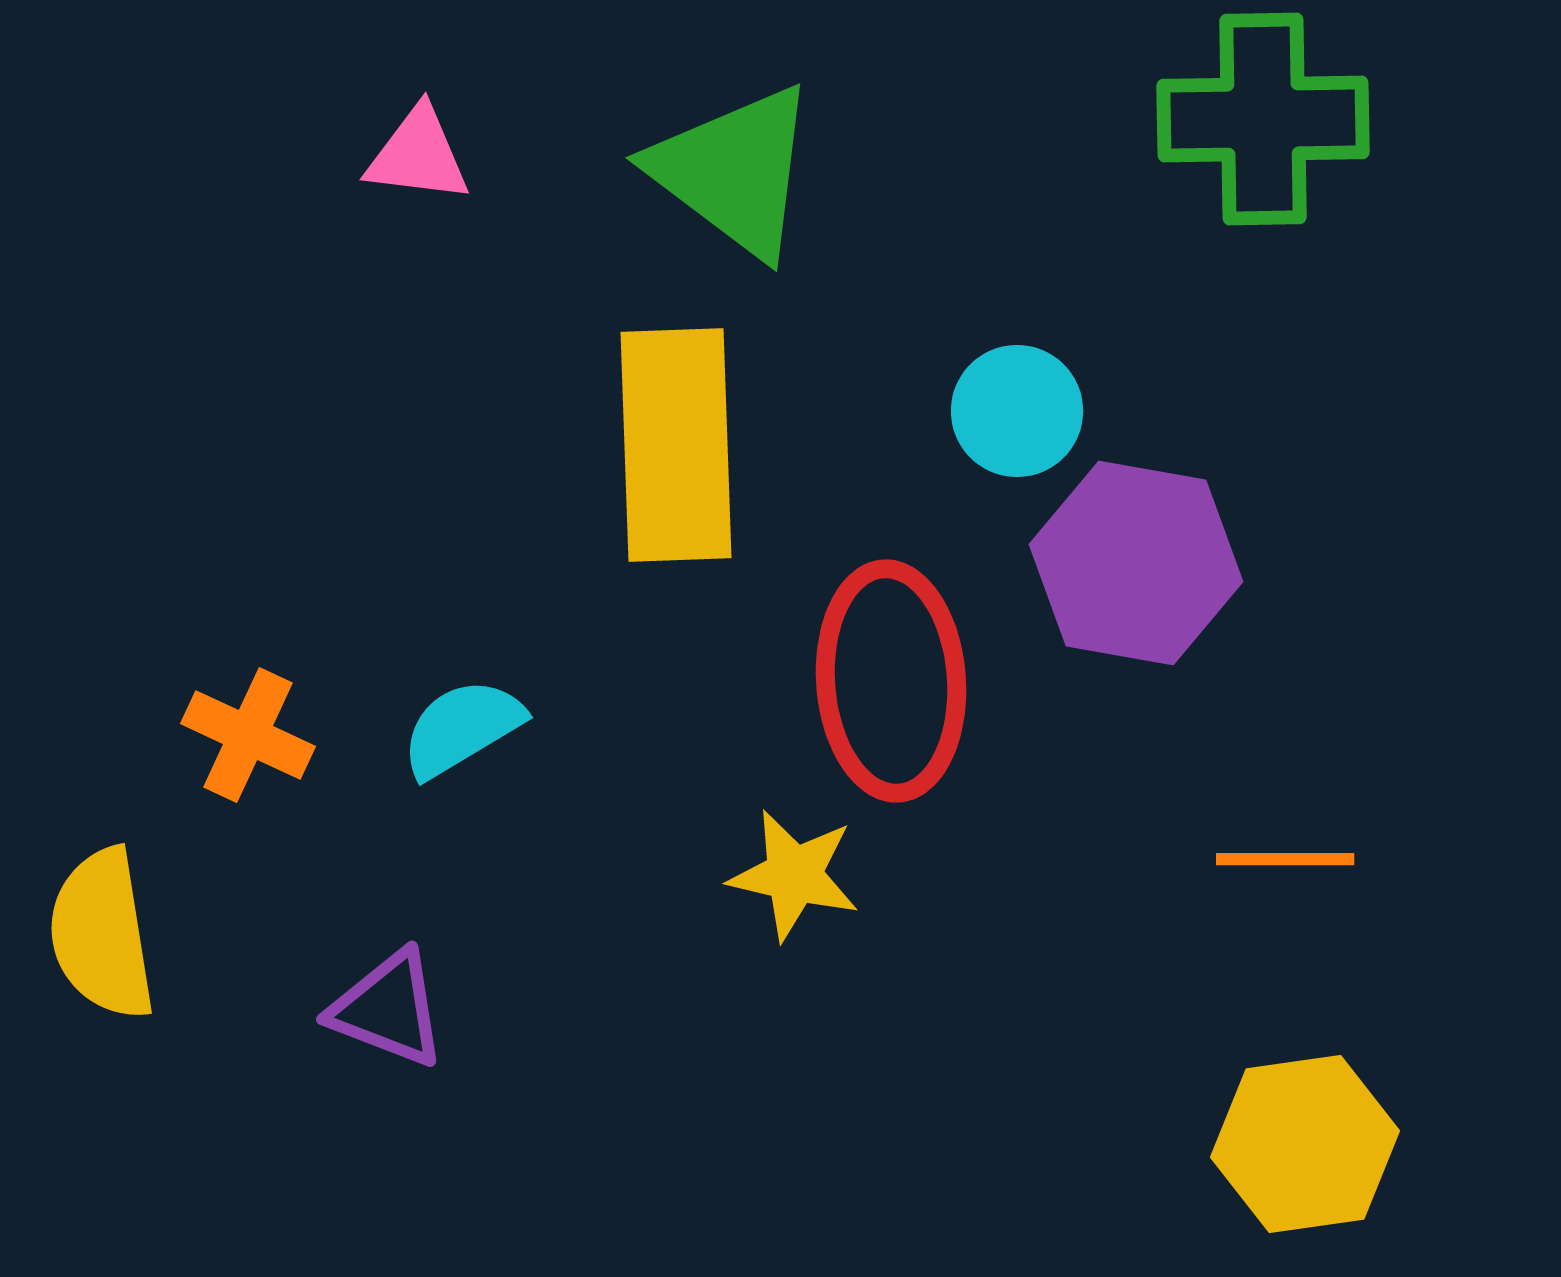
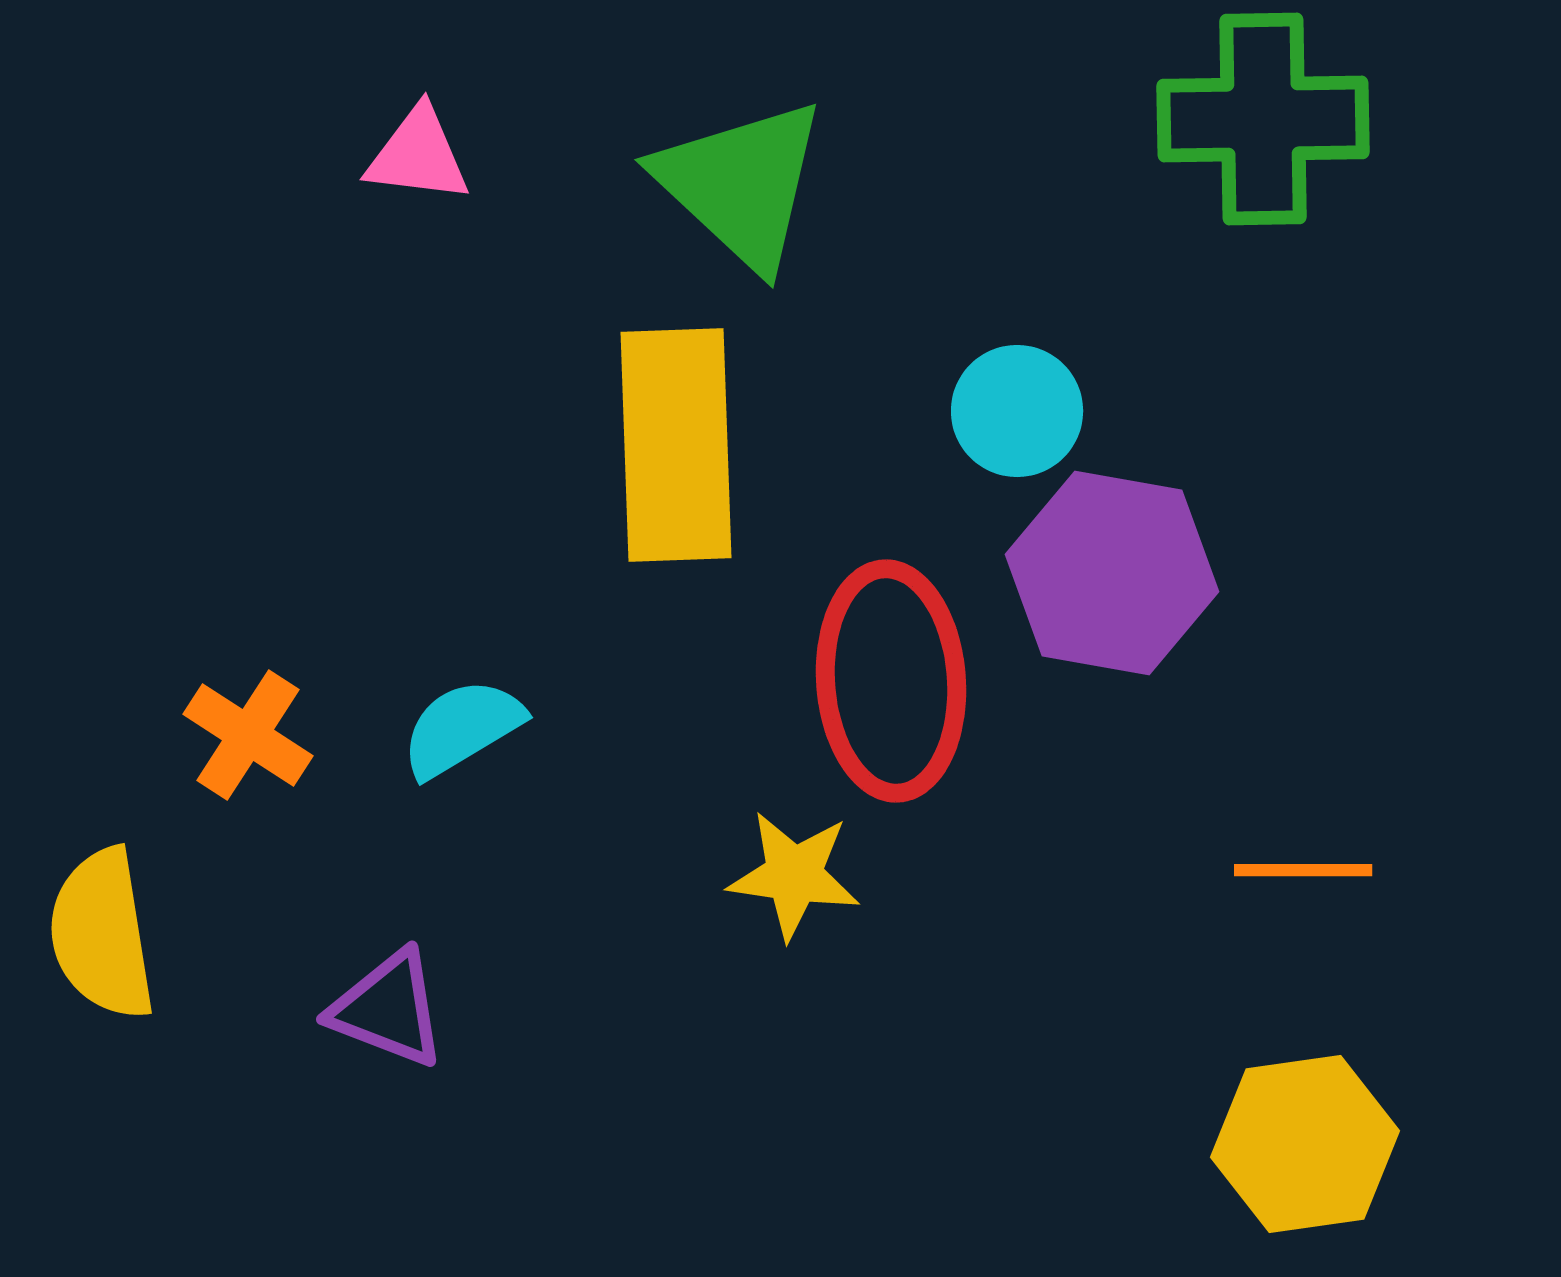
green triangle: moved 7 px right, 13 px down; rotated 6 degrees clockwise
purple hexagon: moved 24 px left, 10 px down
orange cross: rotated 8 degrees clockwise
orange line: moved 18 px right, 11 px down
yellow star: rotated 5 degrees counterclockwise
